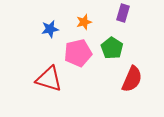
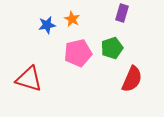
purple rectangle: moved 1 px left
orange star: moved 12 px left, 3 px up; rotated 28 degrees counterclockwise
blue star: moved 3 px left, 4 px up
green pentagon: rotated 20 degrees clockwise
red triangle: moved 20 px left
